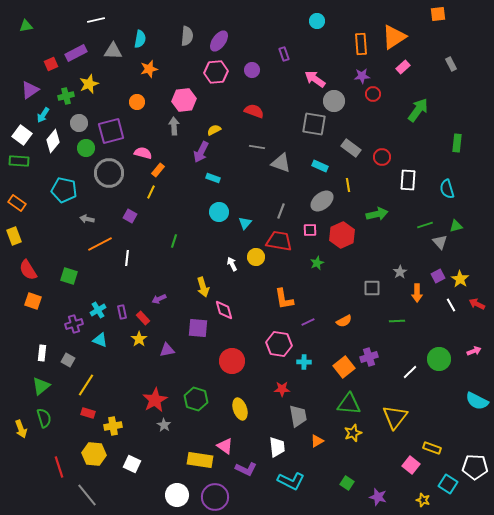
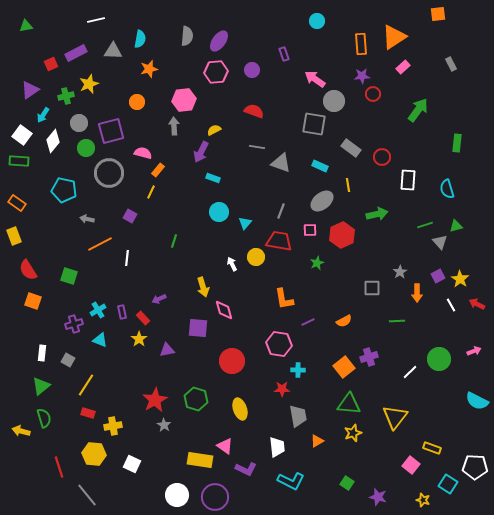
cyan cross at (304, 362): moved 6 px left, 8 px down
yellow arrow at (21, 429): moved 2 px down; rotated 126 degrees clockwise
